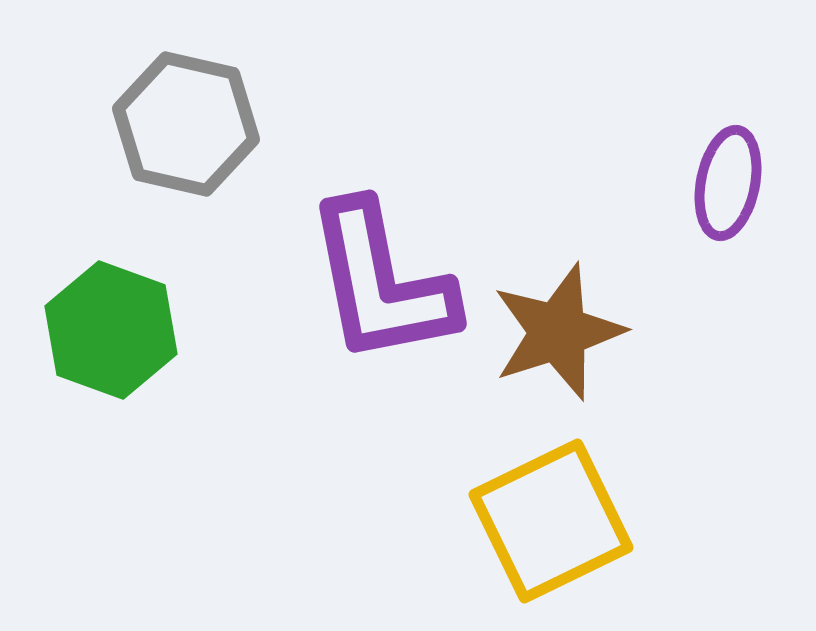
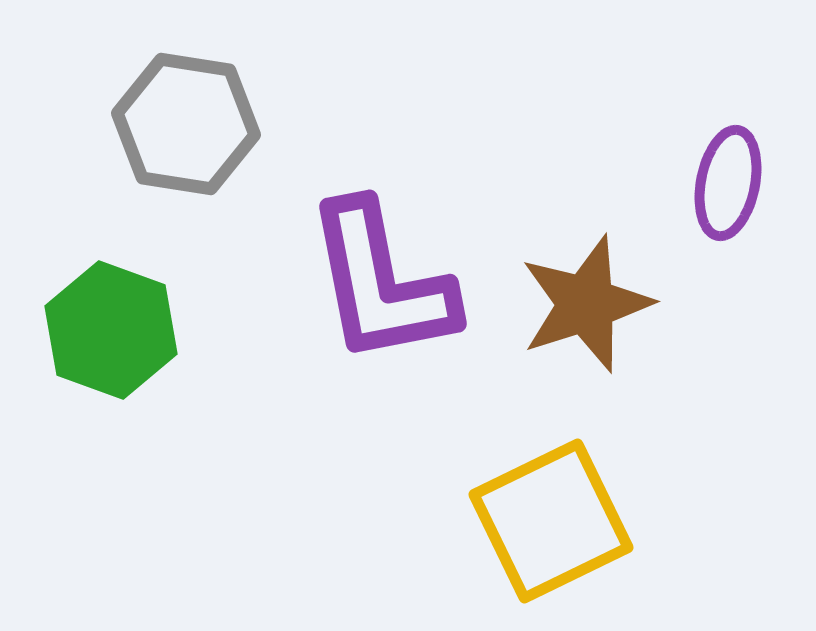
gray hexagon: rotated 4 degrees counterclockwise
brown star: moved 28 px right, 28 px up
